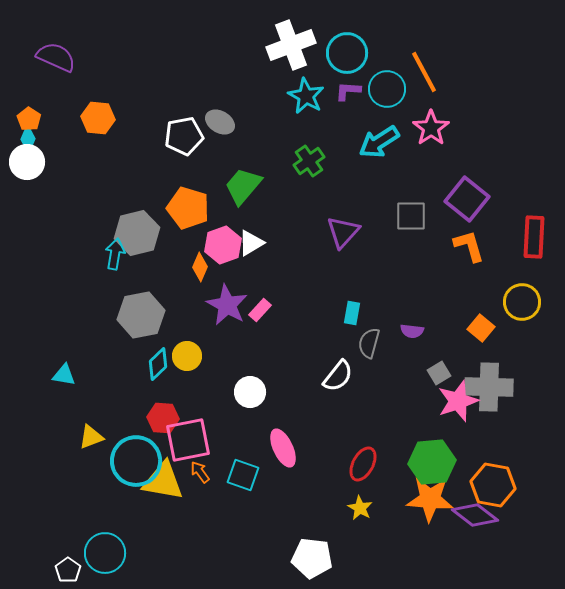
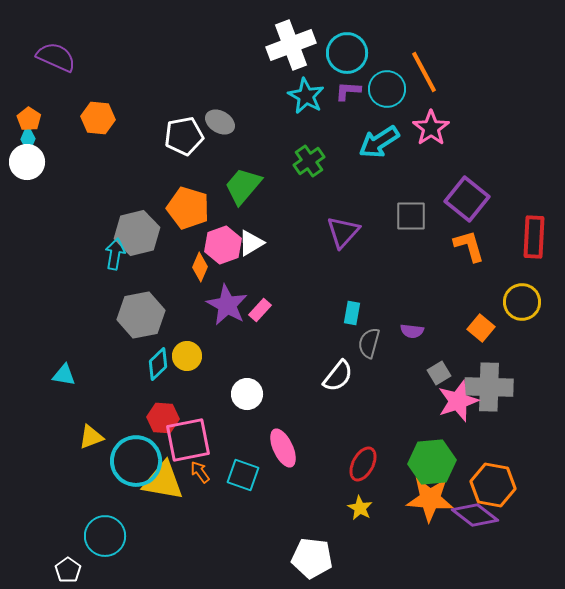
white circle at (250, 392): moved 3 px left, 2 px down
cyan circle at (105, 553): moved 17 px up
